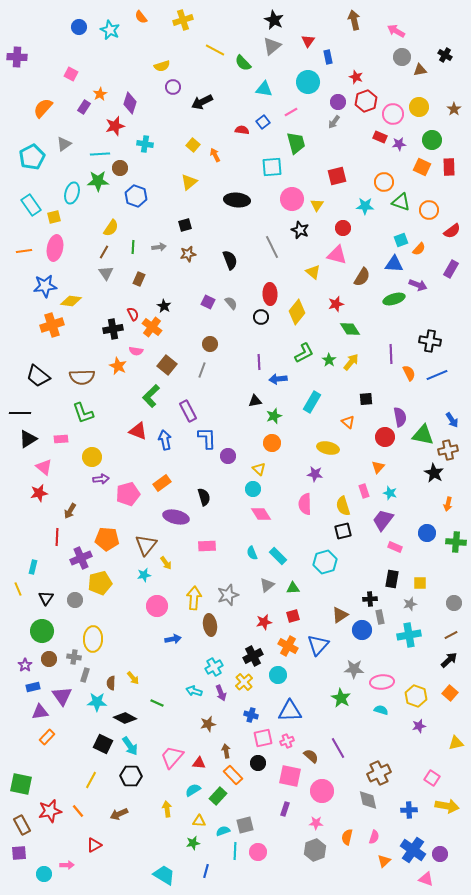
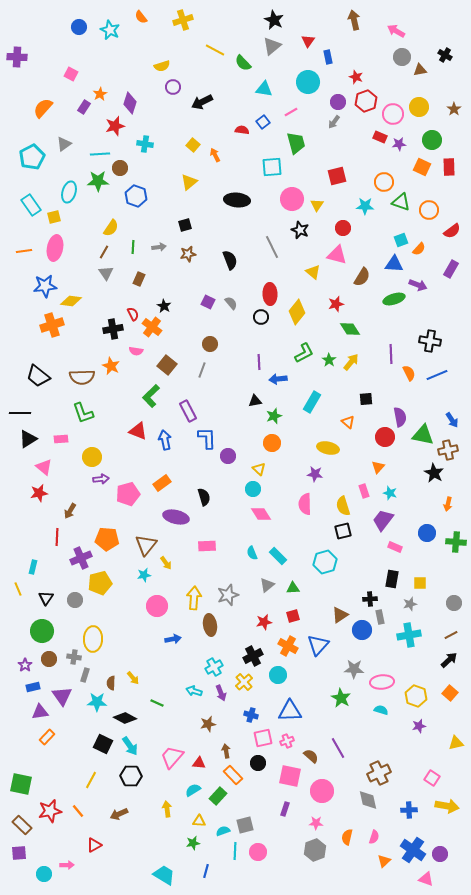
cyan ellipse at (72, 193): moved 3 px left, 1 px up
orange star at (118, 366): moved 7 px left
brown rectangle at (22, 825): rotated 18 degrees counterclockwise
